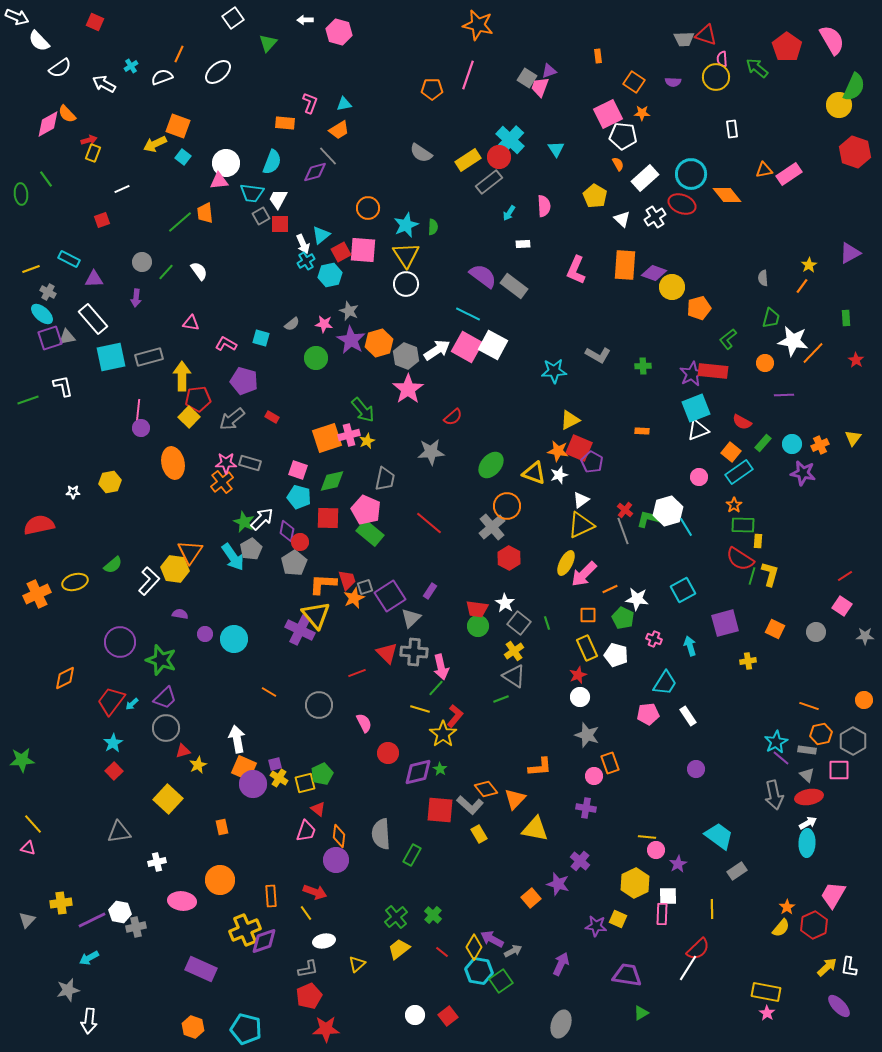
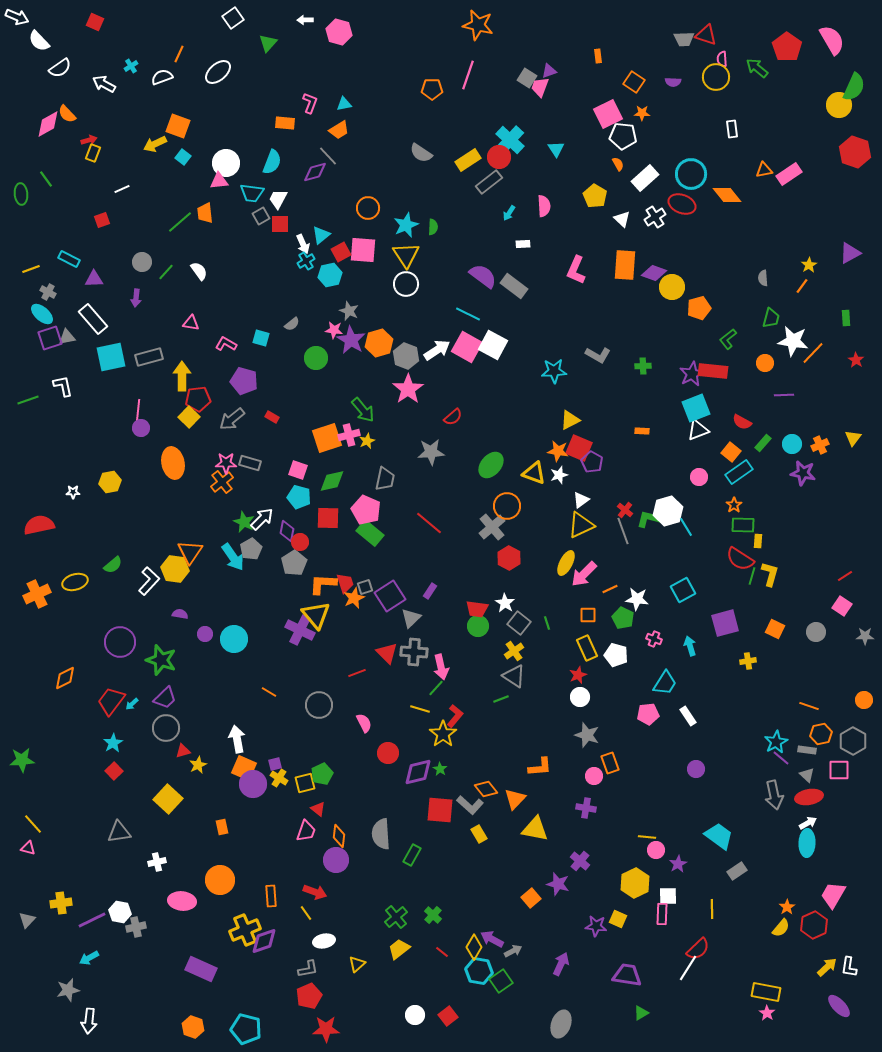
pink star at (324, 324): moved 10 px right, 6 px down
red trapezoid at (347, 580): moved 2 px left, 3 px down
